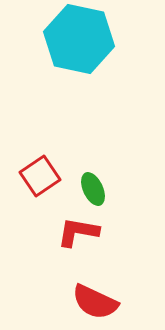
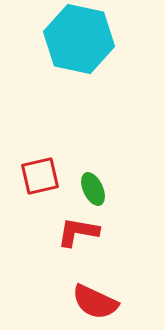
red square: rotated 21 degrees clockwise
